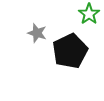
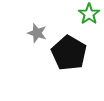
black pentagon: moved 1 px left, 2 px down; rotated 16 degrees counterclockwise
